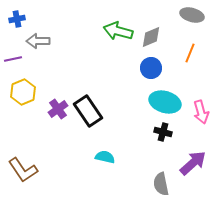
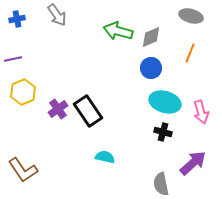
gray ellipse: moved 1 px left, 1 px down
gray arrow: moved 19 px right, 26 px up; rotated 125 degrees counterclockwise
